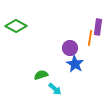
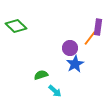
green diamond: rotated 15 degrees clockwise
orange line: rotated 28 degrees clockwise
blue star: rotated 12 degrees clockwise
cyan arrow: moved 2 px down
